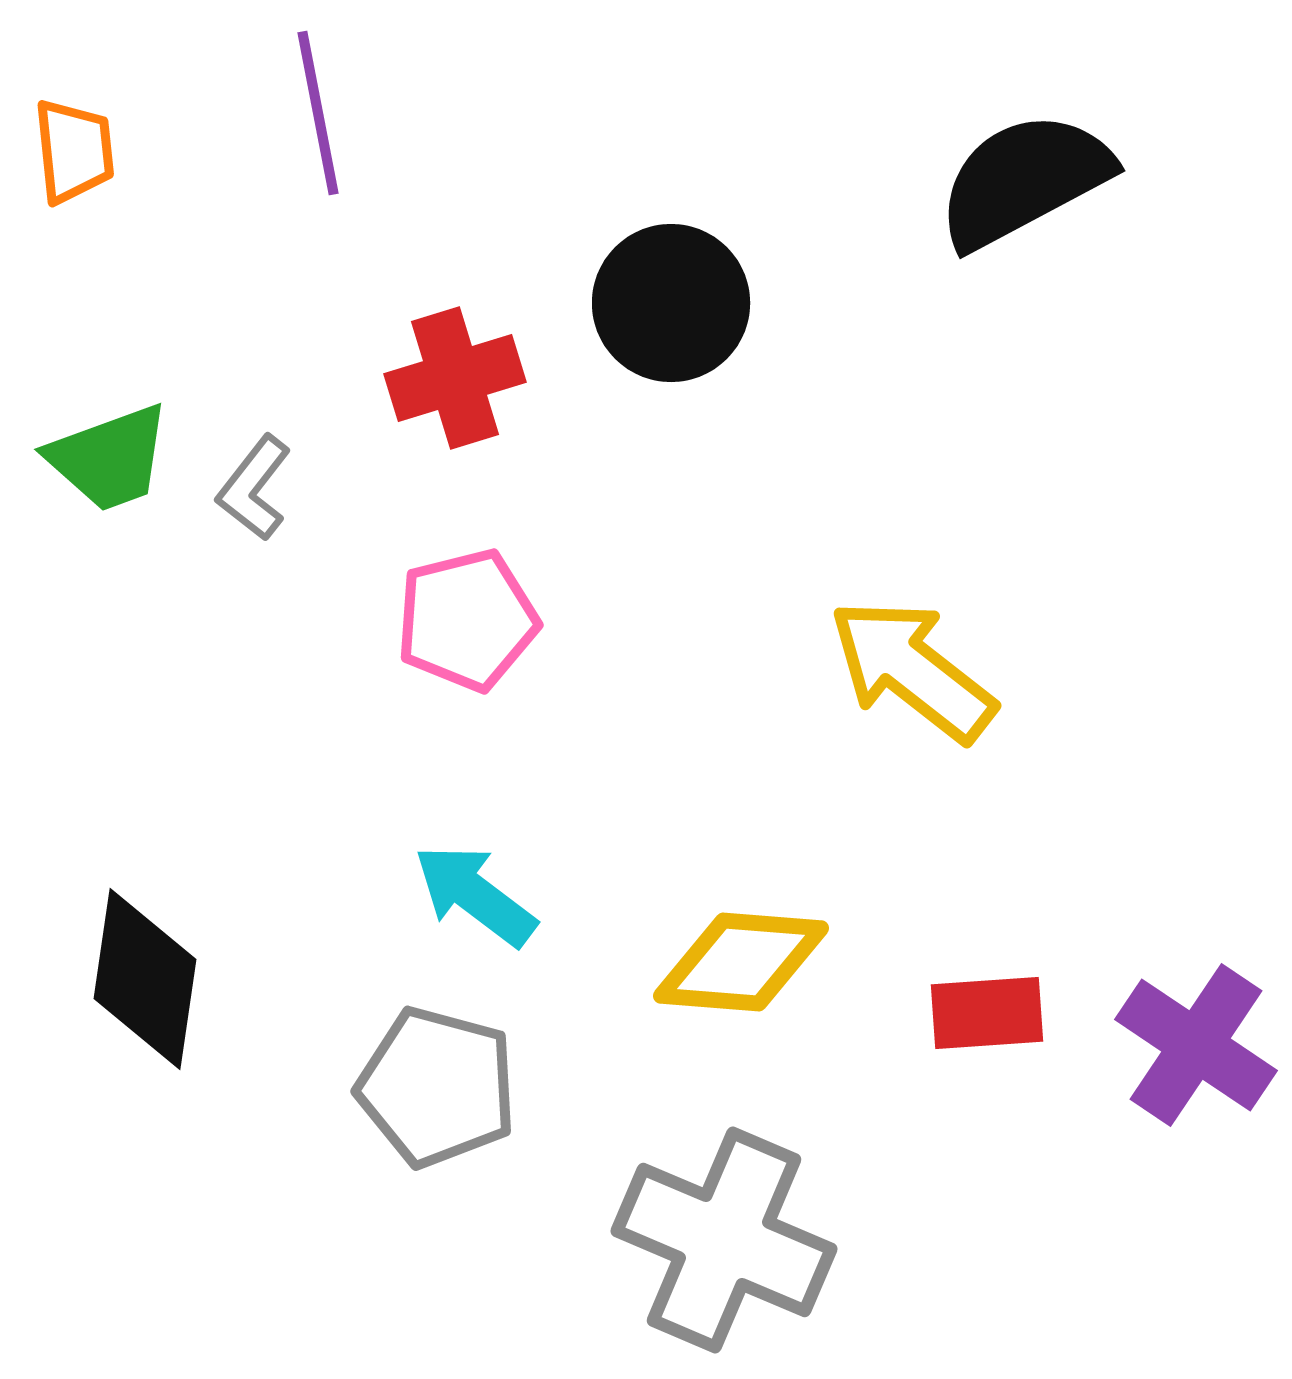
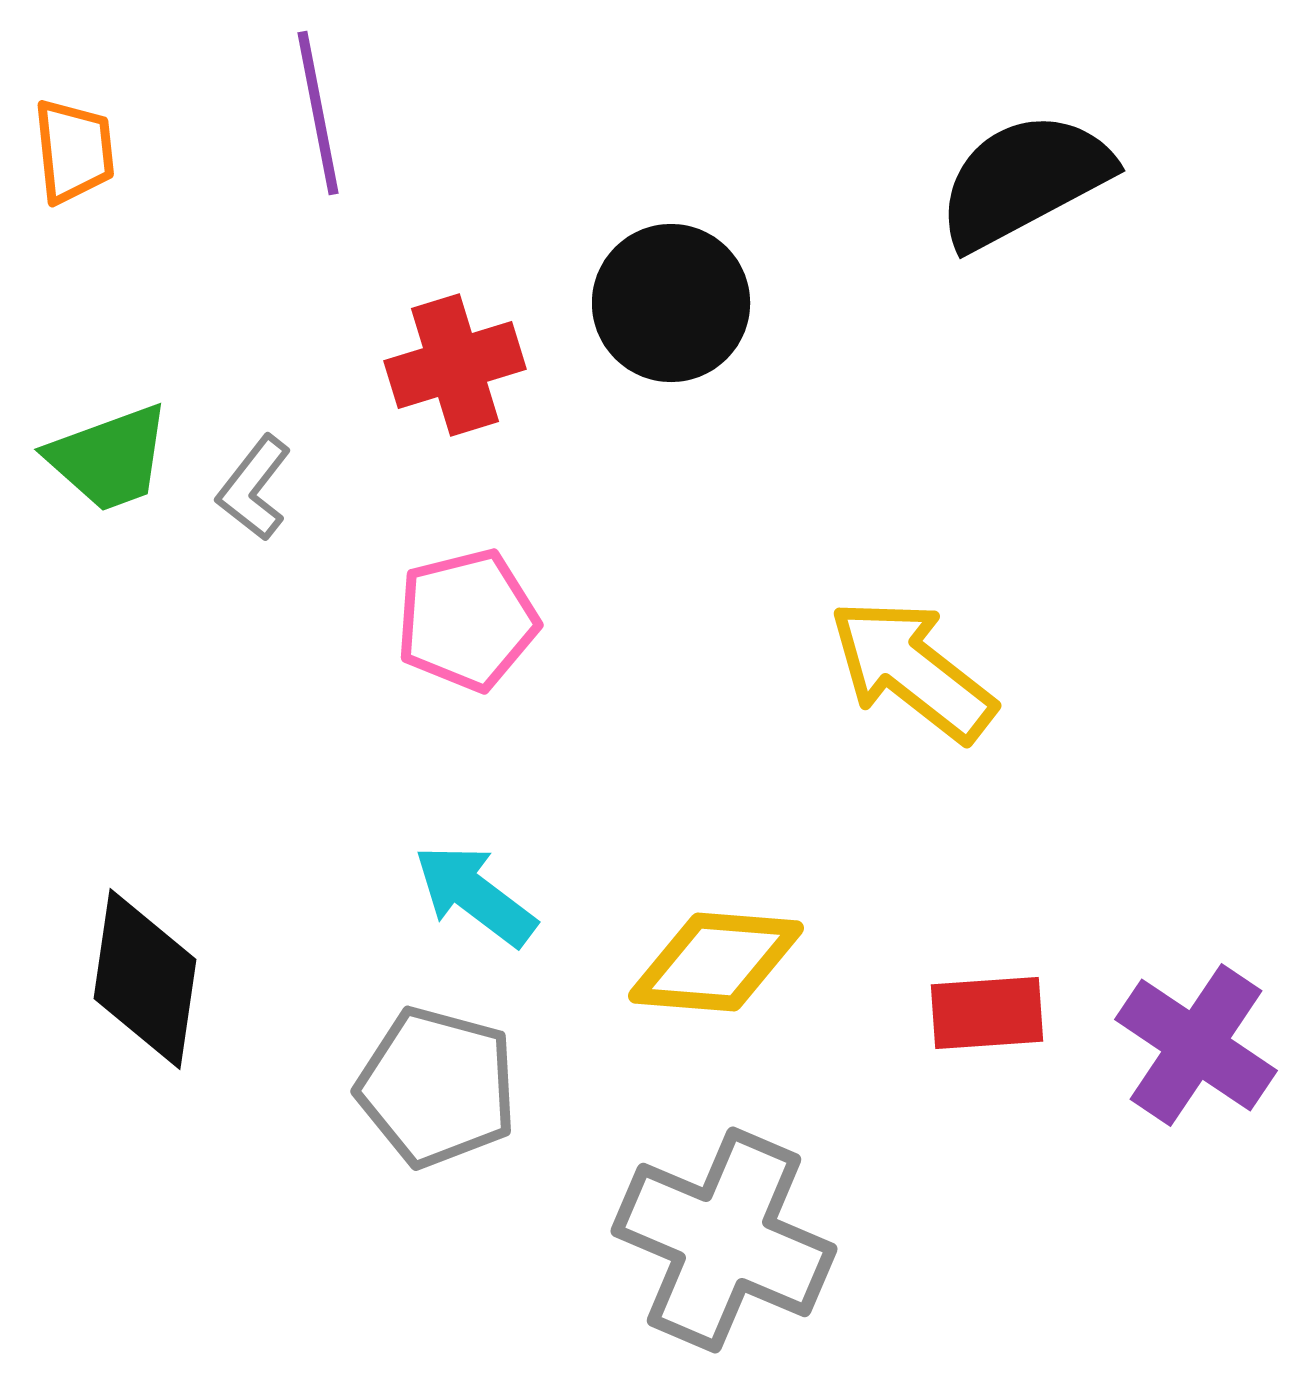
red cross: moved 13 px up
yellow diamond: moved 25 px left
